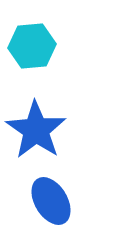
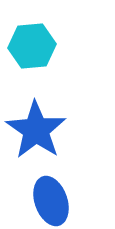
blue ellipse: rotated 12 degrees clockwise
